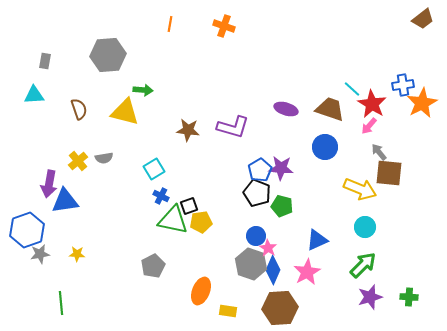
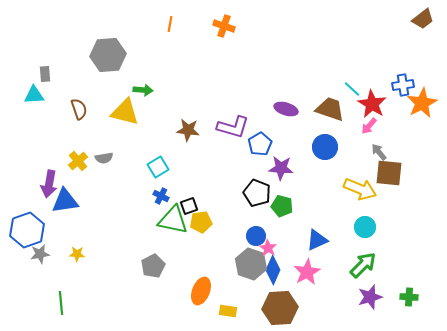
gray rectangle at (45, 61): moved 13 px down; rotated 14 degrees counterclockwise
cyan square at (154, 169): moved 4 px right, 2 px up
blue pentagon at (260, 170): moved 26 px up
